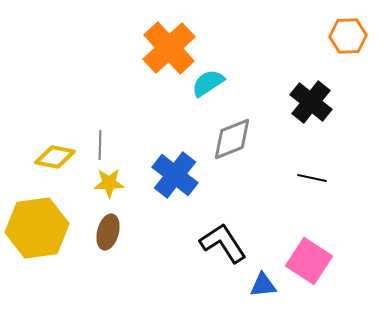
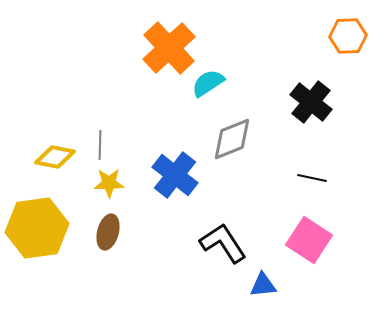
pink square: moved 21 px up
